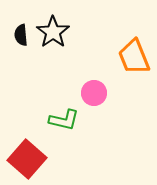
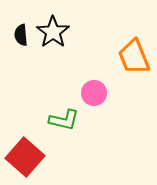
red square: moved 2 px left, 2 px up
